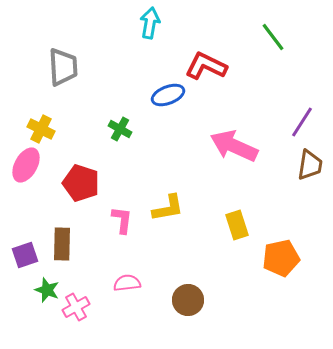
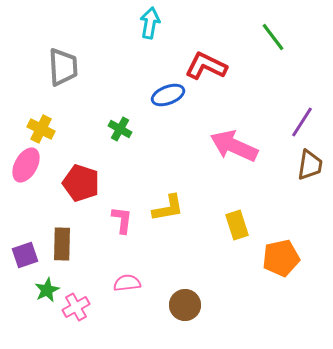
green star: rotated 25 degrees clockwise
brown circle: moved 3 px left, 5 px down
